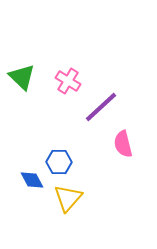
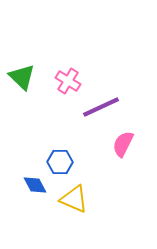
purple line: rotated 18 degrees clockwise
pink semicircle: rotated 40 degrees clockwise
blue hexagon: moved 1 px right
blue diamond: moved 3 px right, 5 px down
yellow triangle: moved 6 px right, 1 px down; rotated 48 degrees counterclockwise
